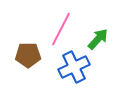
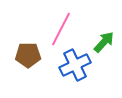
green arrow: moved 6 px right, 3 px down
blue cross: moved 1 px right, 2 px up
